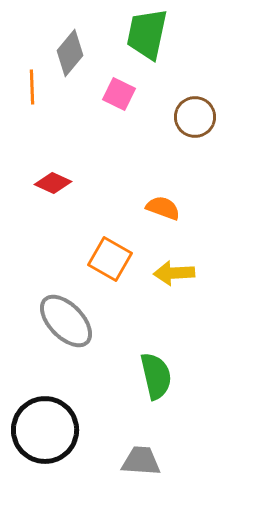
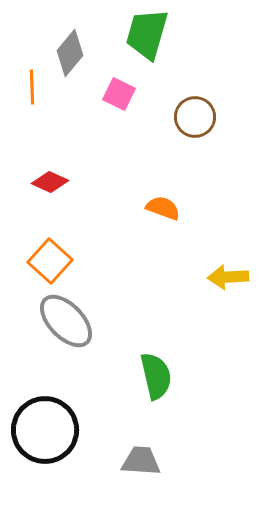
green trapezoid: rotated 4 degrees clockwise
red diamond: moved 3 px left, 1 px up
orange square: moved 60 px left, 2 px down; rotated 12 degrees clockwise
yellow arrow: moved 54 px right, 4 px down
